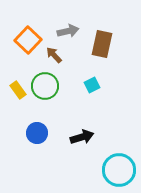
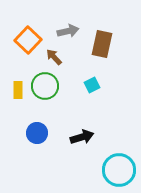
brown arrow: moved 2 px down
yellow rectangle: rotated 36 degrees clockwise
